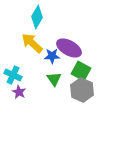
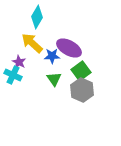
green square: rotated 24 degrees clockwise
purple star: moved 30 px up
